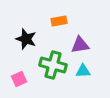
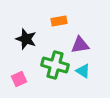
green cross: moved 2 px right
cyan triangle: rotated 35 degrees clockwise
